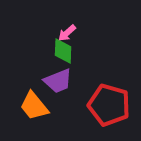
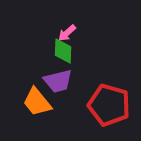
purple trapezoid: rotated 8 degrees clockwise
orange trapezoid: moved 3 px right, 4 px up
